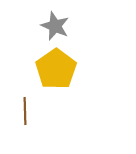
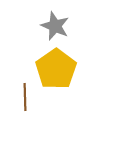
brown line: moved 14 px up
